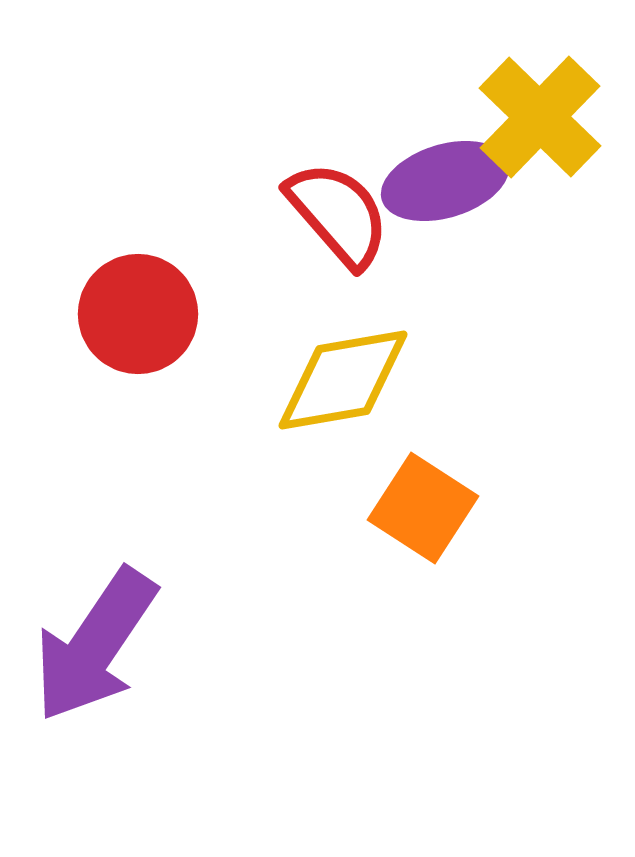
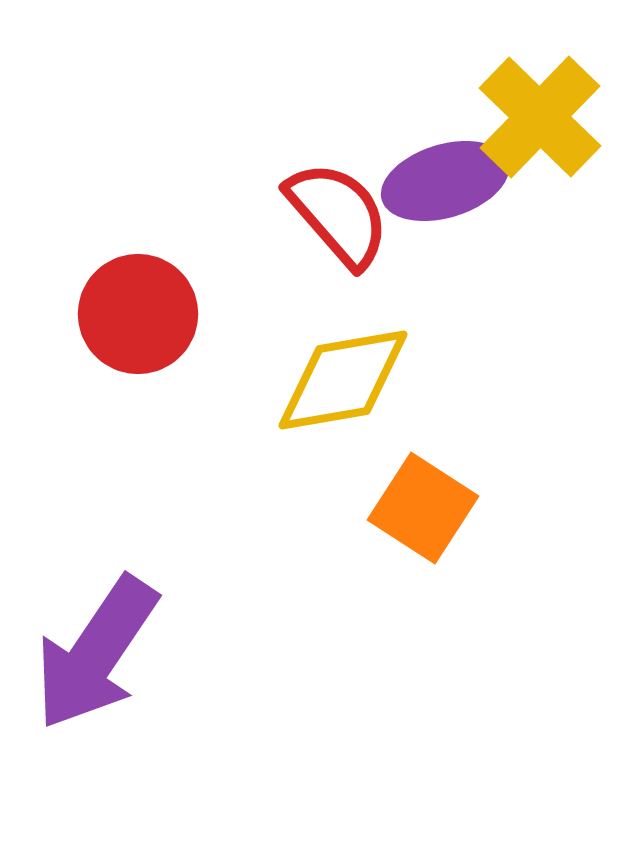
purple arrow: moved 1 px right, 8 px down
